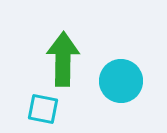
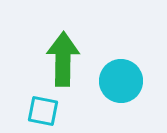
cyan square: moved 2 px down
